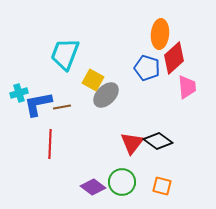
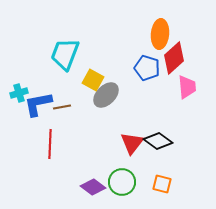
orange square: moved 2 px up
